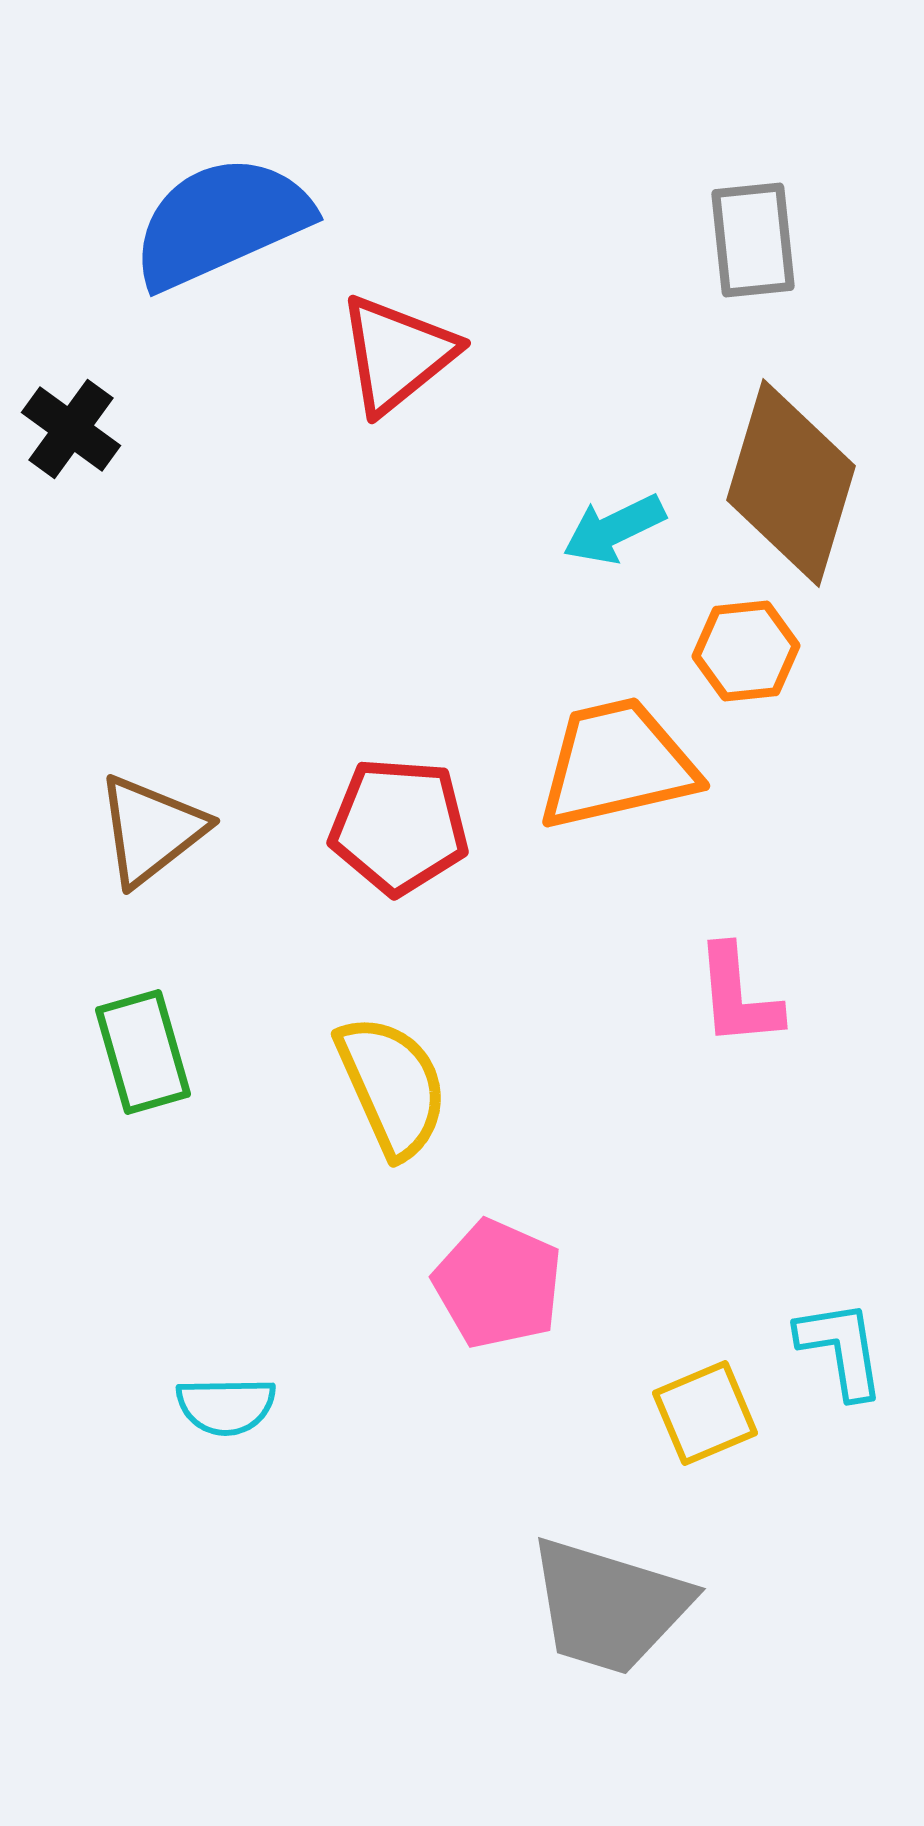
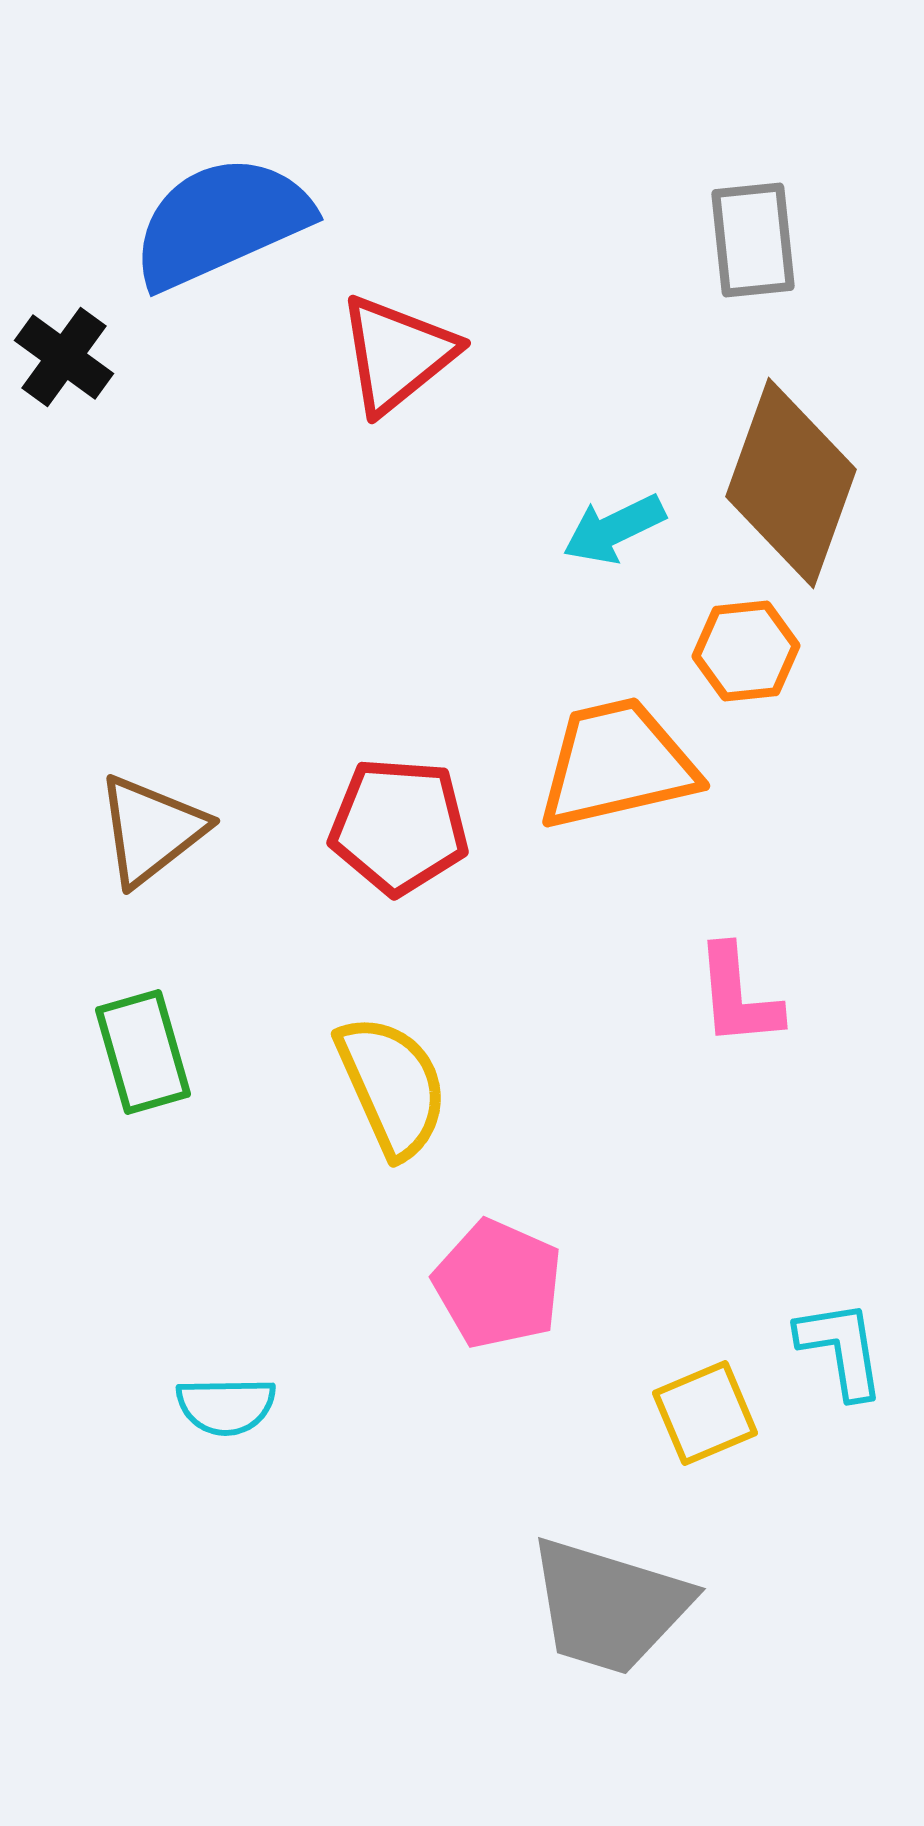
black cross: moved 7 px left, 72 px up
brown diamond: rotated 3 degrees clockwise
